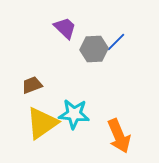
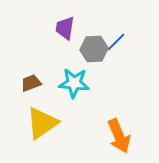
purple trapezoid: rotated 125 degrees counterclockwise
brown trapezoid: moved 1 px left, 2 px up
cyan star: moved 31 px up
